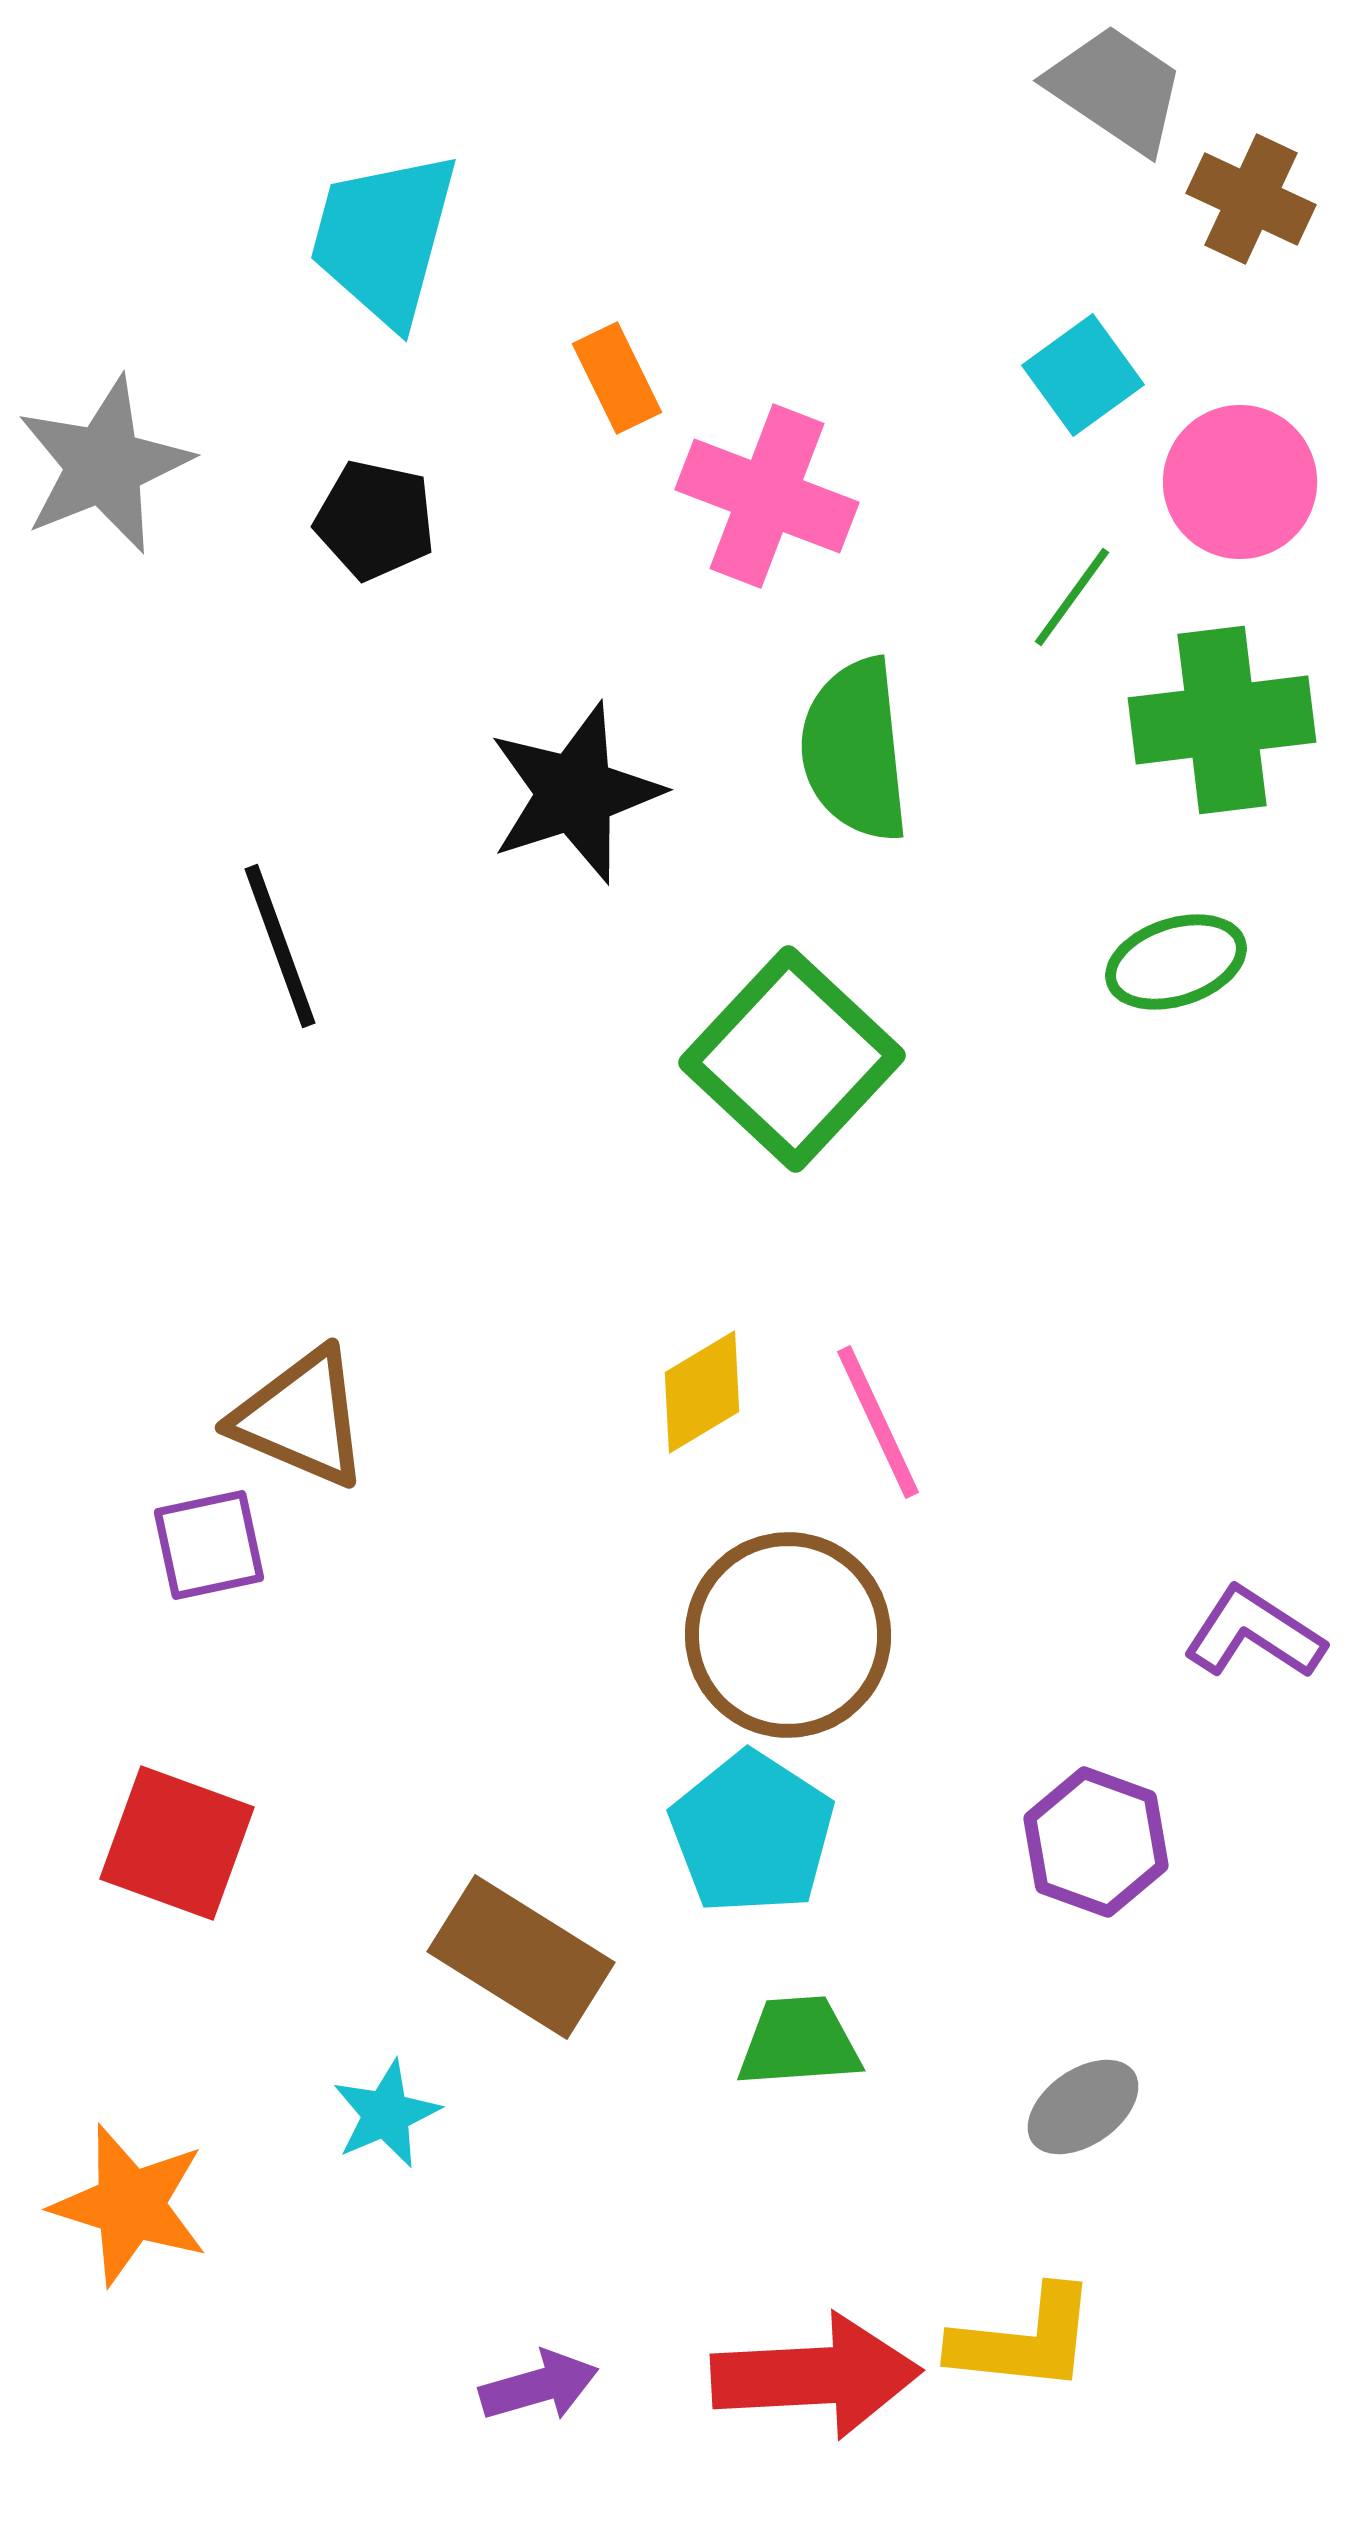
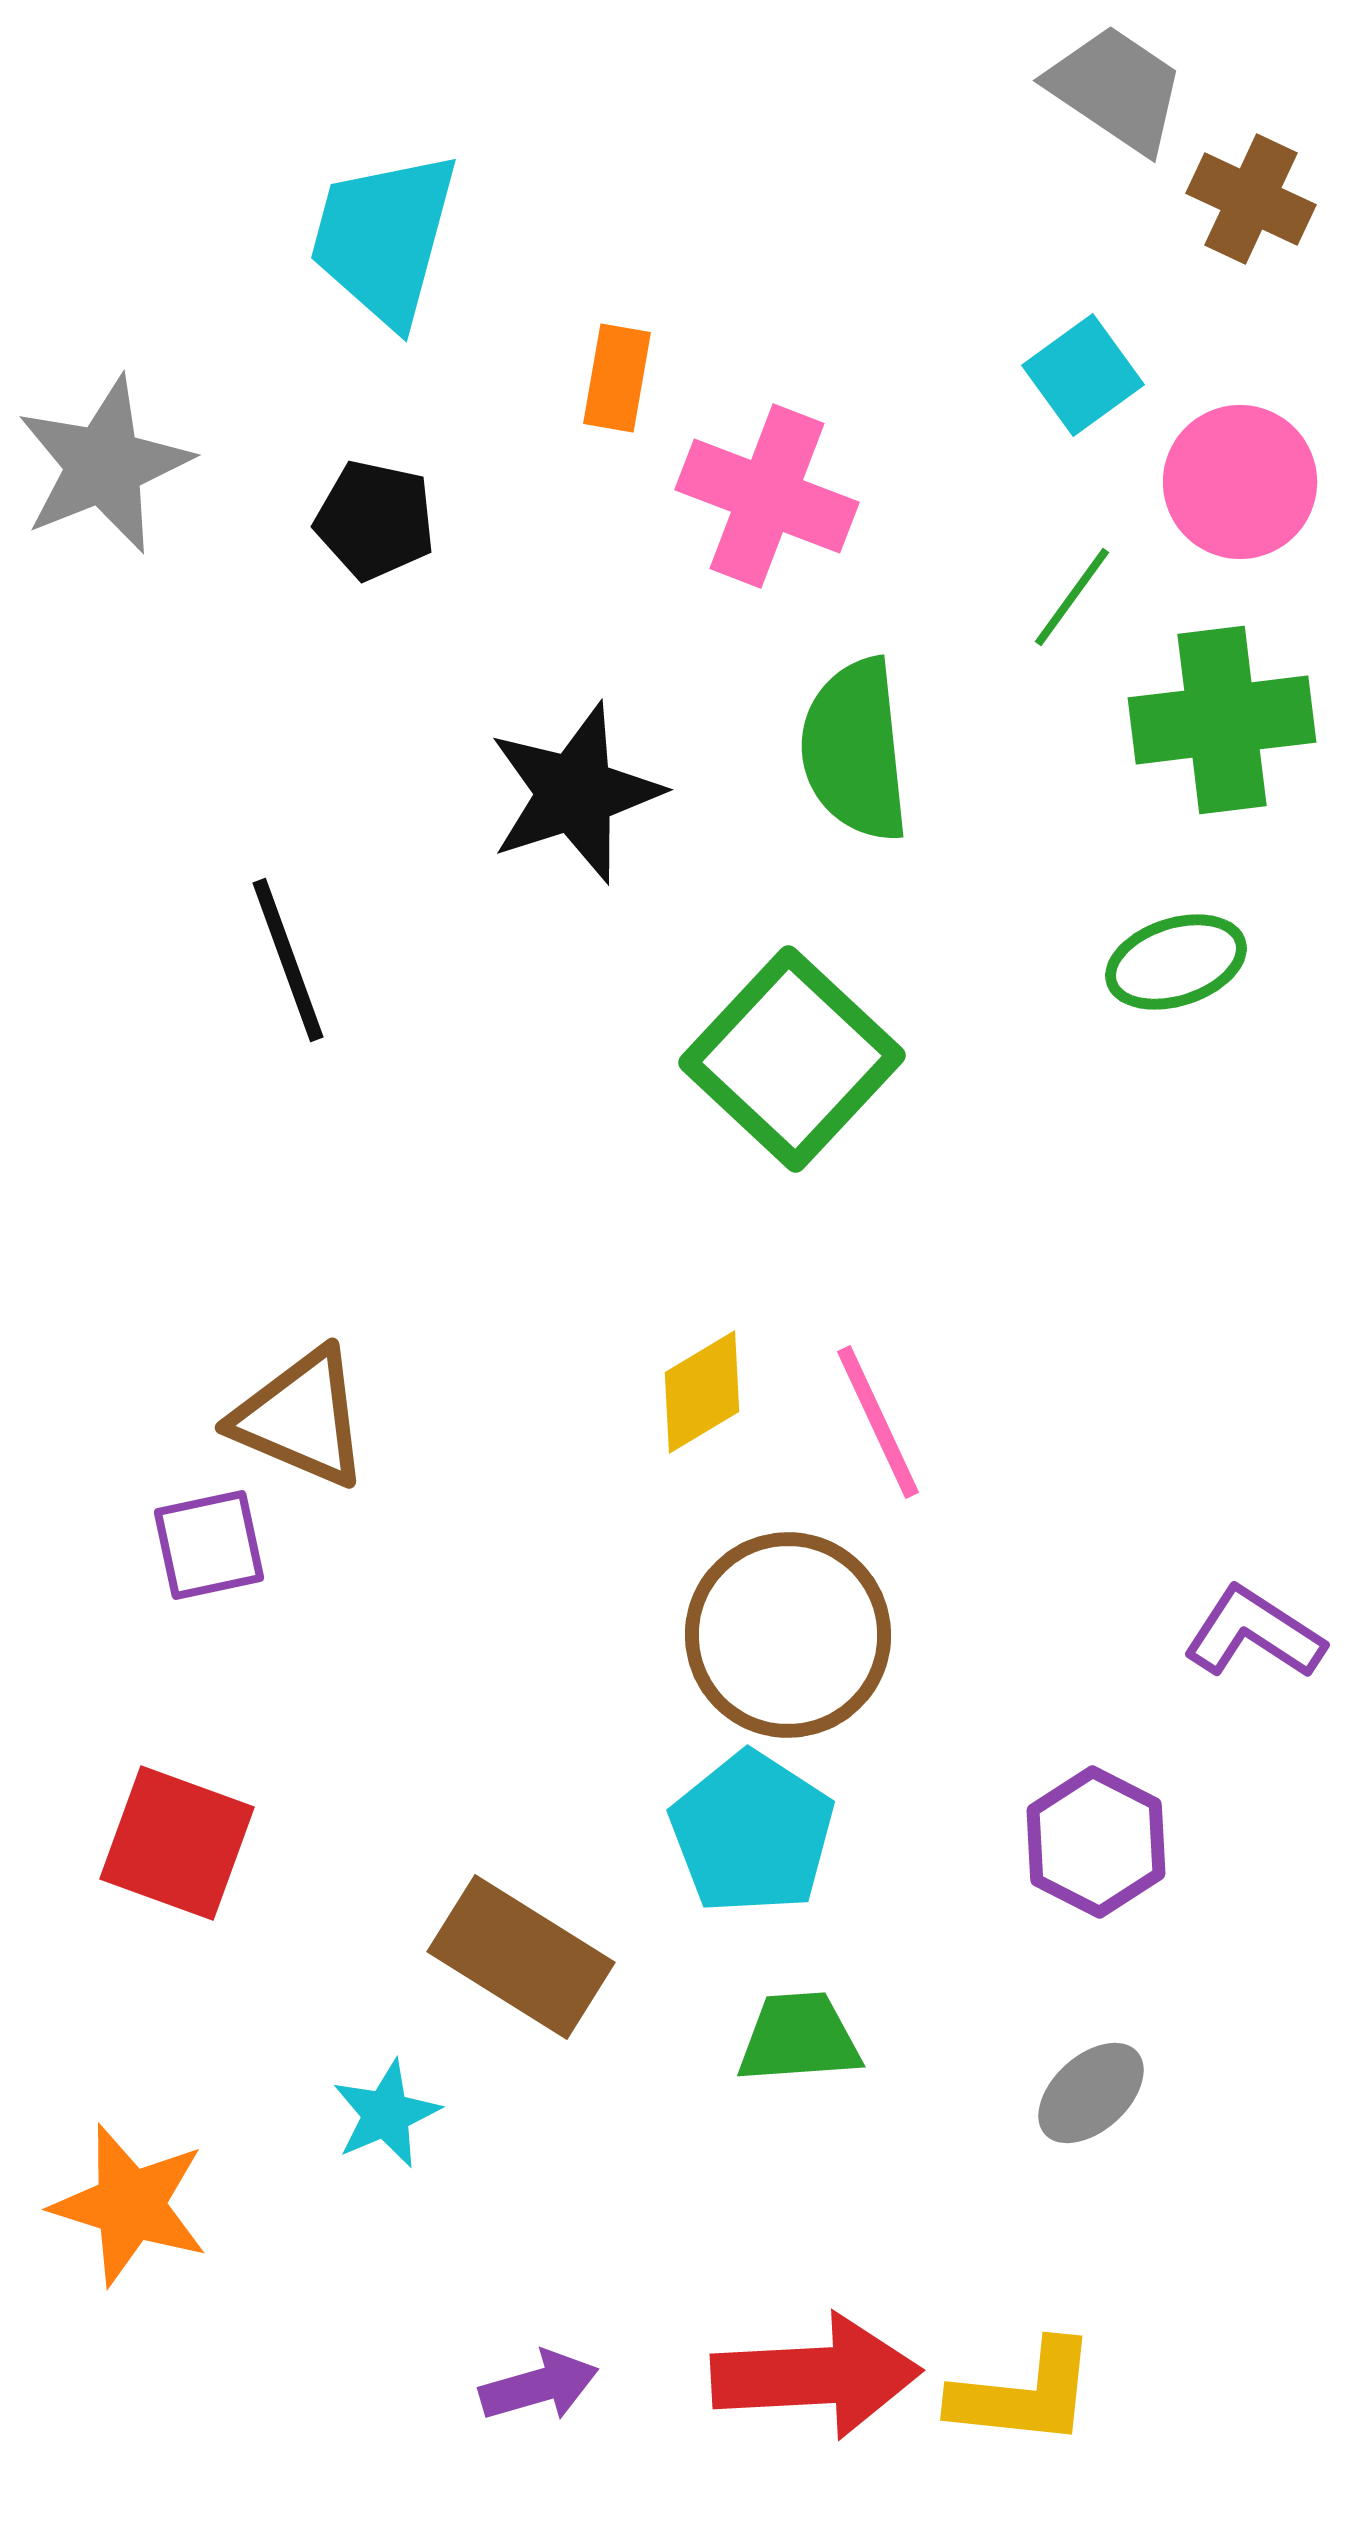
orange rectangle: rotated 36 degrees clockwise
black line: moved 8 px right, 14 px down
purple hexagon: rotated 7 degrees clockwise
green trapezoid: moved 4 px up
gray ellipse: moved 8 px right, 14 px up; rotated 7 degrees counterclockwise
yellow L-shape: moved 54 px down
